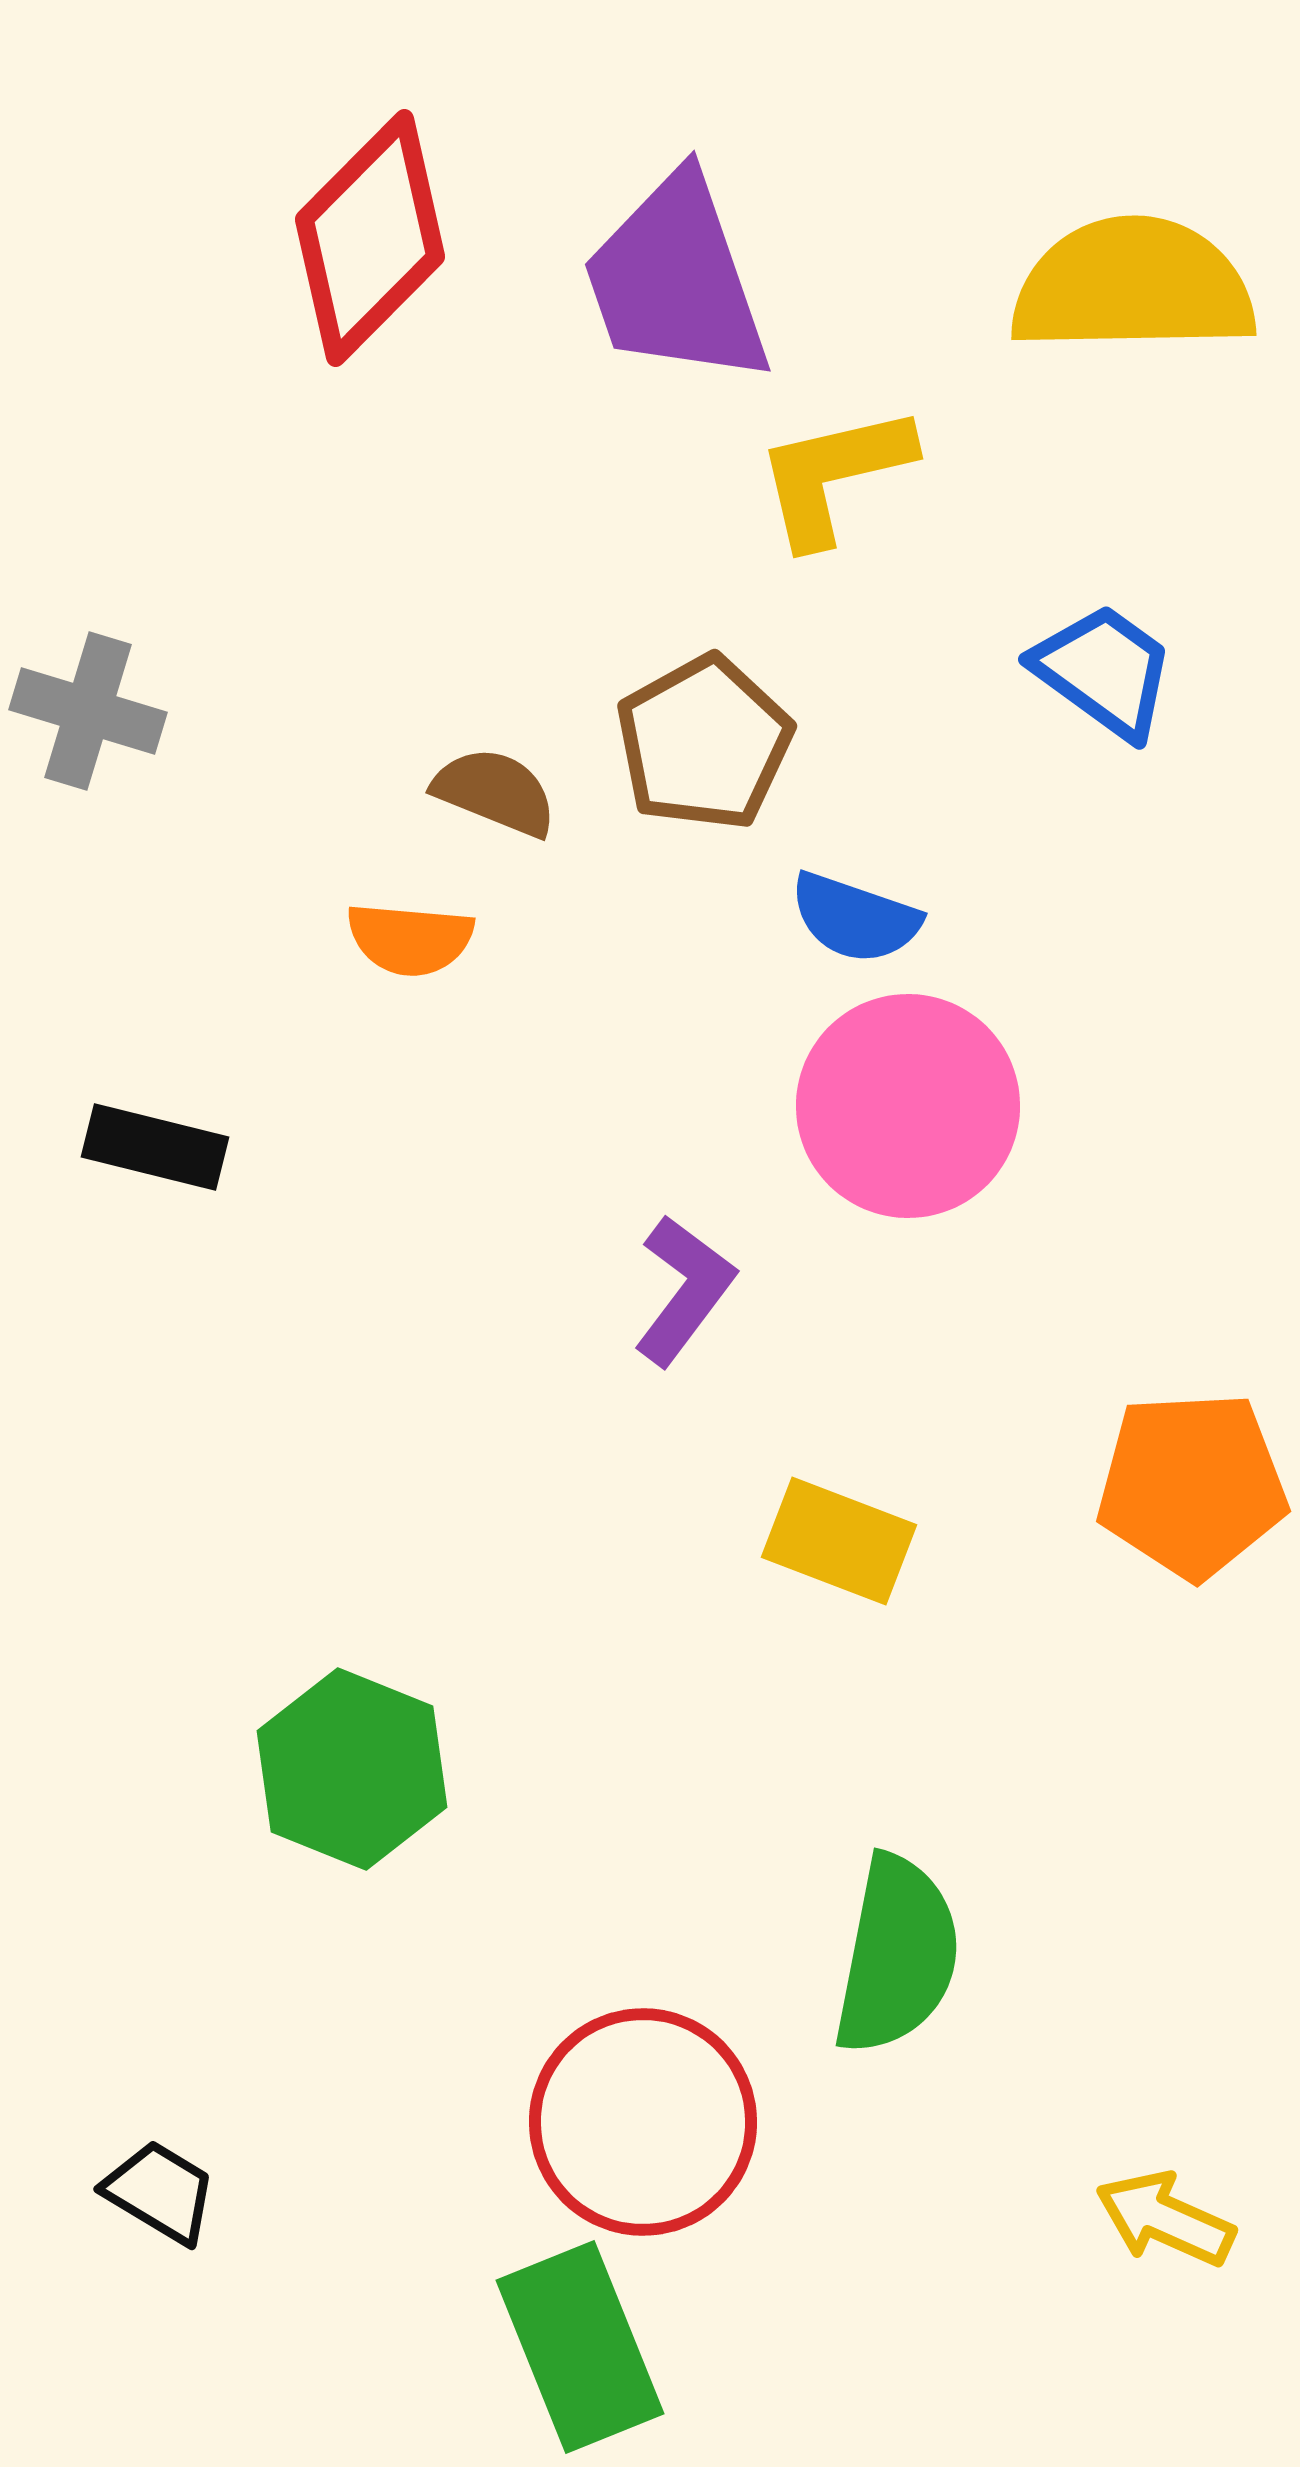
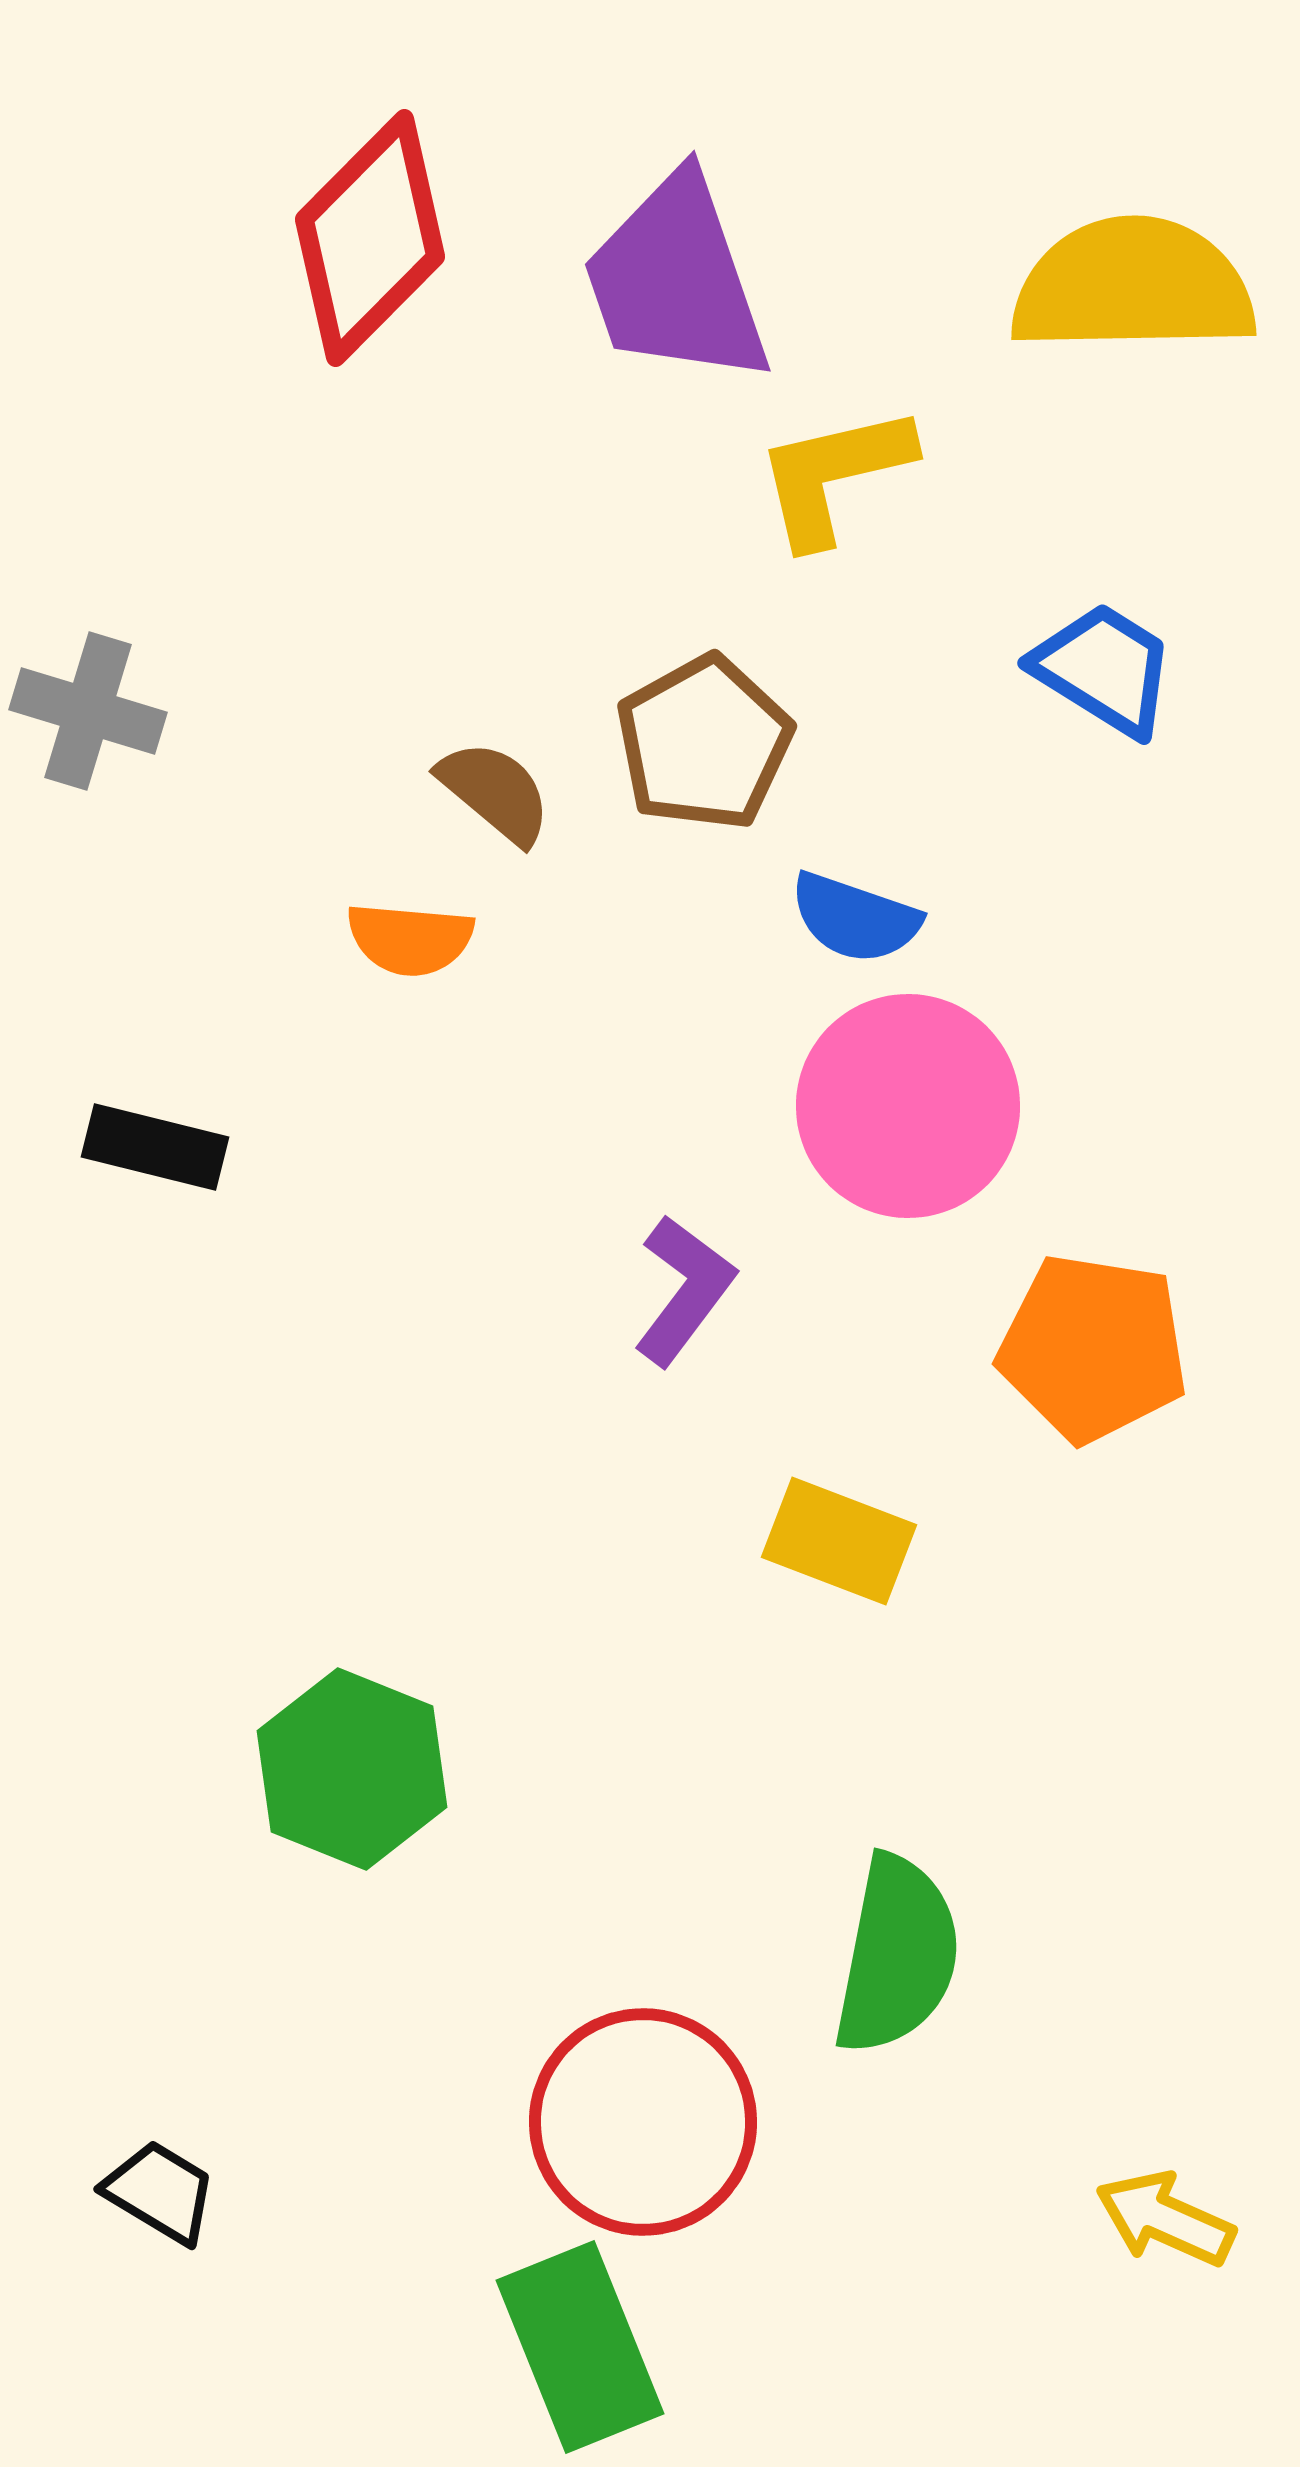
blue trapezoid: moved 2 px up; rotated 4 degrees counterclockwise
brown semicircle: rotated 18 degrees clockwise
orange pentagon: moved 99 px left, 137 px up; rotated 12 degrees clockwise
